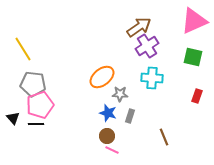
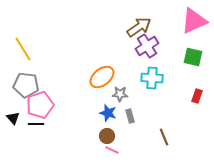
gray pentagon: moved 7 px left, 1 px down
gray rectangle: rotated 32 degrees counterclockwise
